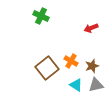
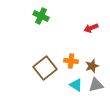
orange cross: rotated 24 degrees counterclockwise
brown square: moved 2 px left
